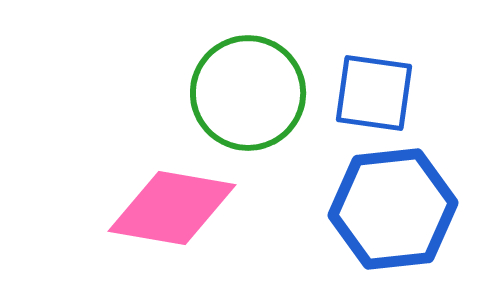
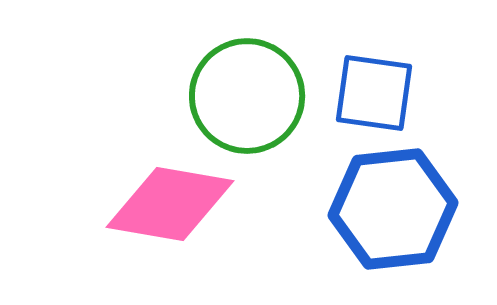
green circle: moved 1 px left, 3 px down
pink diamond: moved 2 px left, 4 px up
